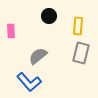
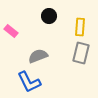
yellow rectangle: moved 2 px right, 1 px down
pink rectangle: rotated 48 degrees counterclockwise
gray semicircle: rotated 18 degrees clockwise
blue L-shape: rotated 15 degrees clockwise
